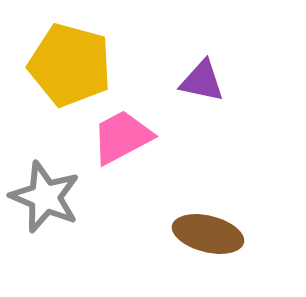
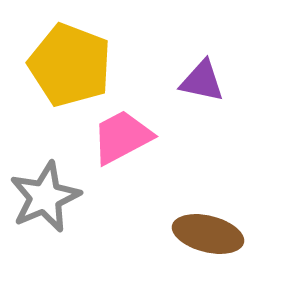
yellow pentagon: rotated 6 degrees clockwise
gray star: rotated 26 degrees clockwise
